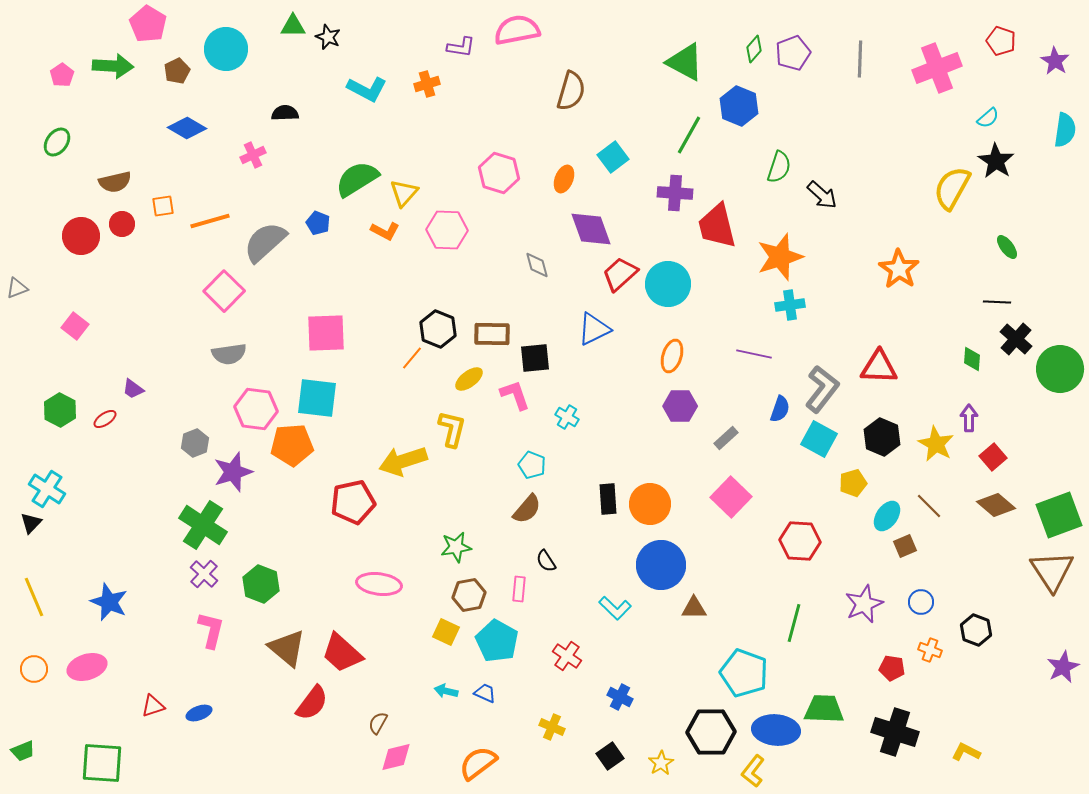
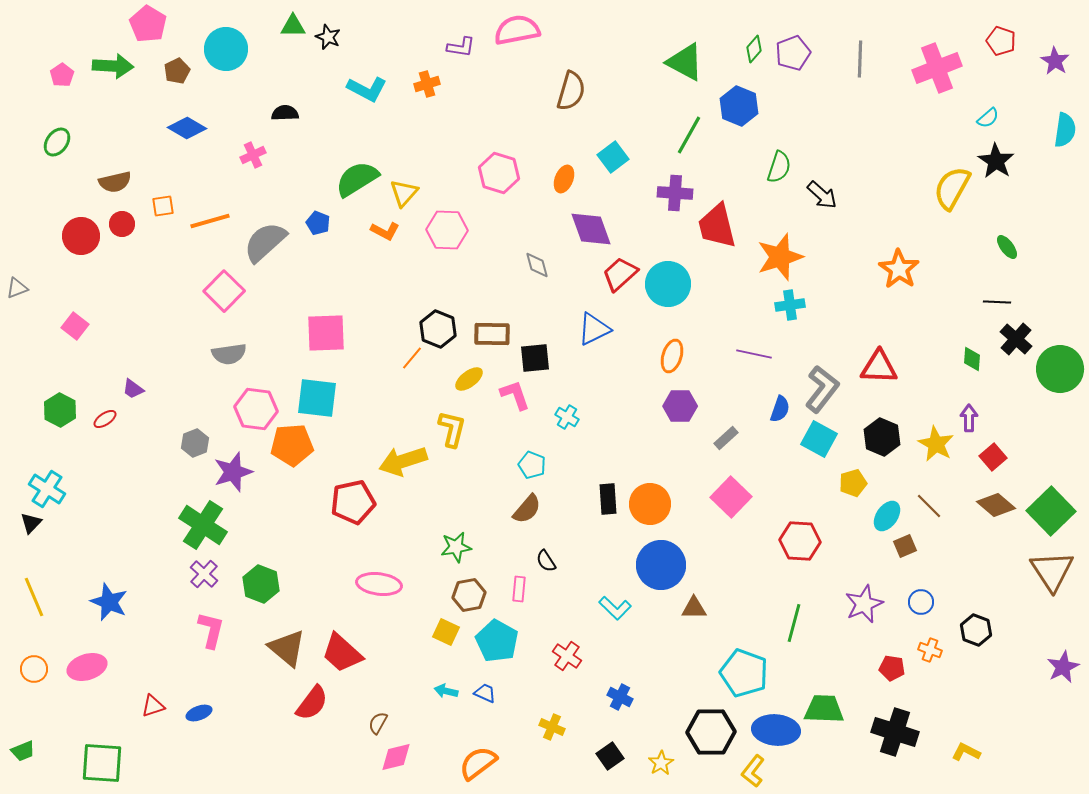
green square at (1059, 515): moved 8 px left, 4 px up; rotated 24 degrees counterclockwise
